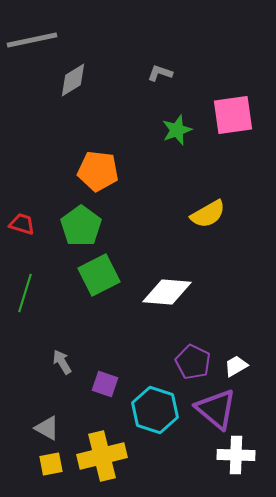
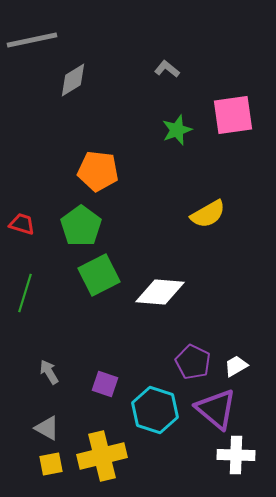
gray L-shape: moved 7 px right, 4 px up; rotated 20 degrees clockwise
white diamond: moved 7 px left
gray arrow: moved 13 px left, 10 px down
